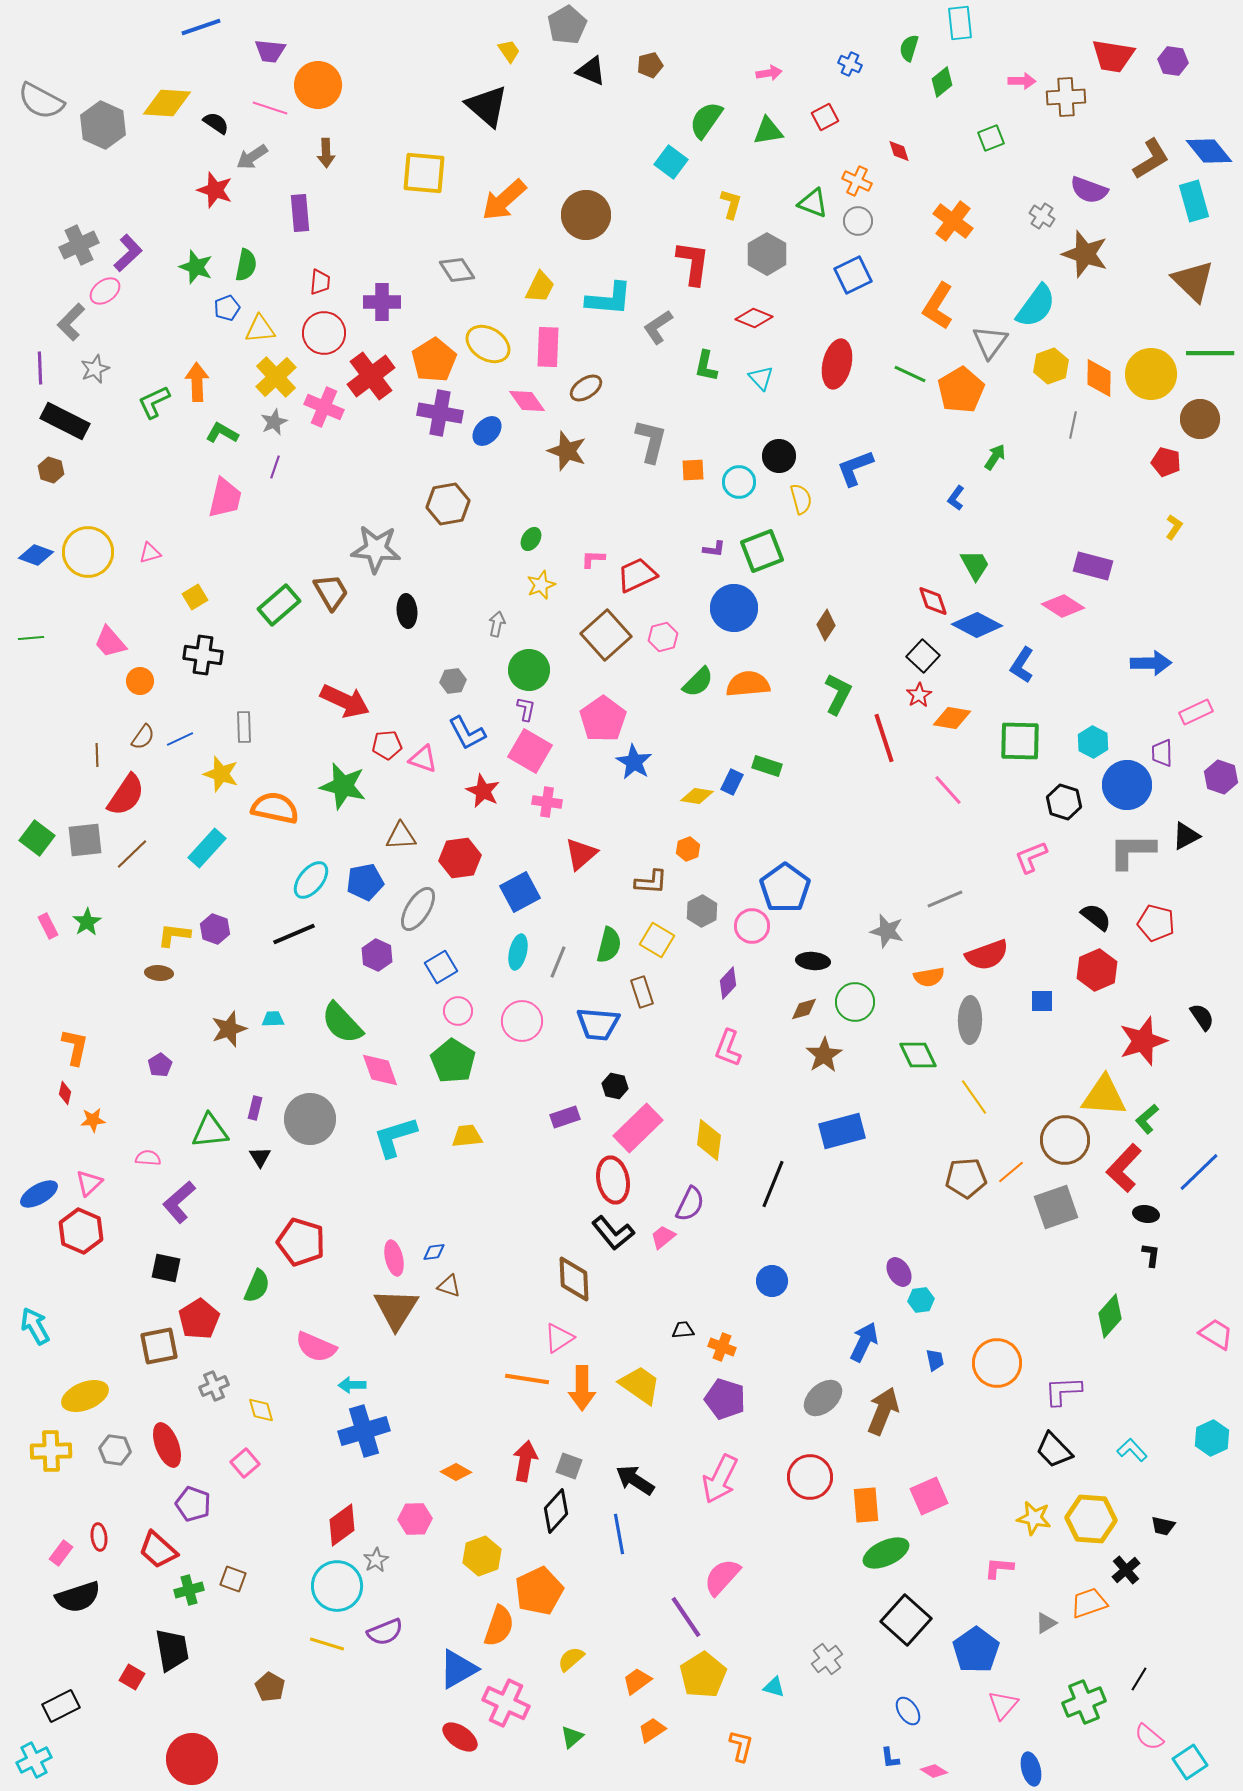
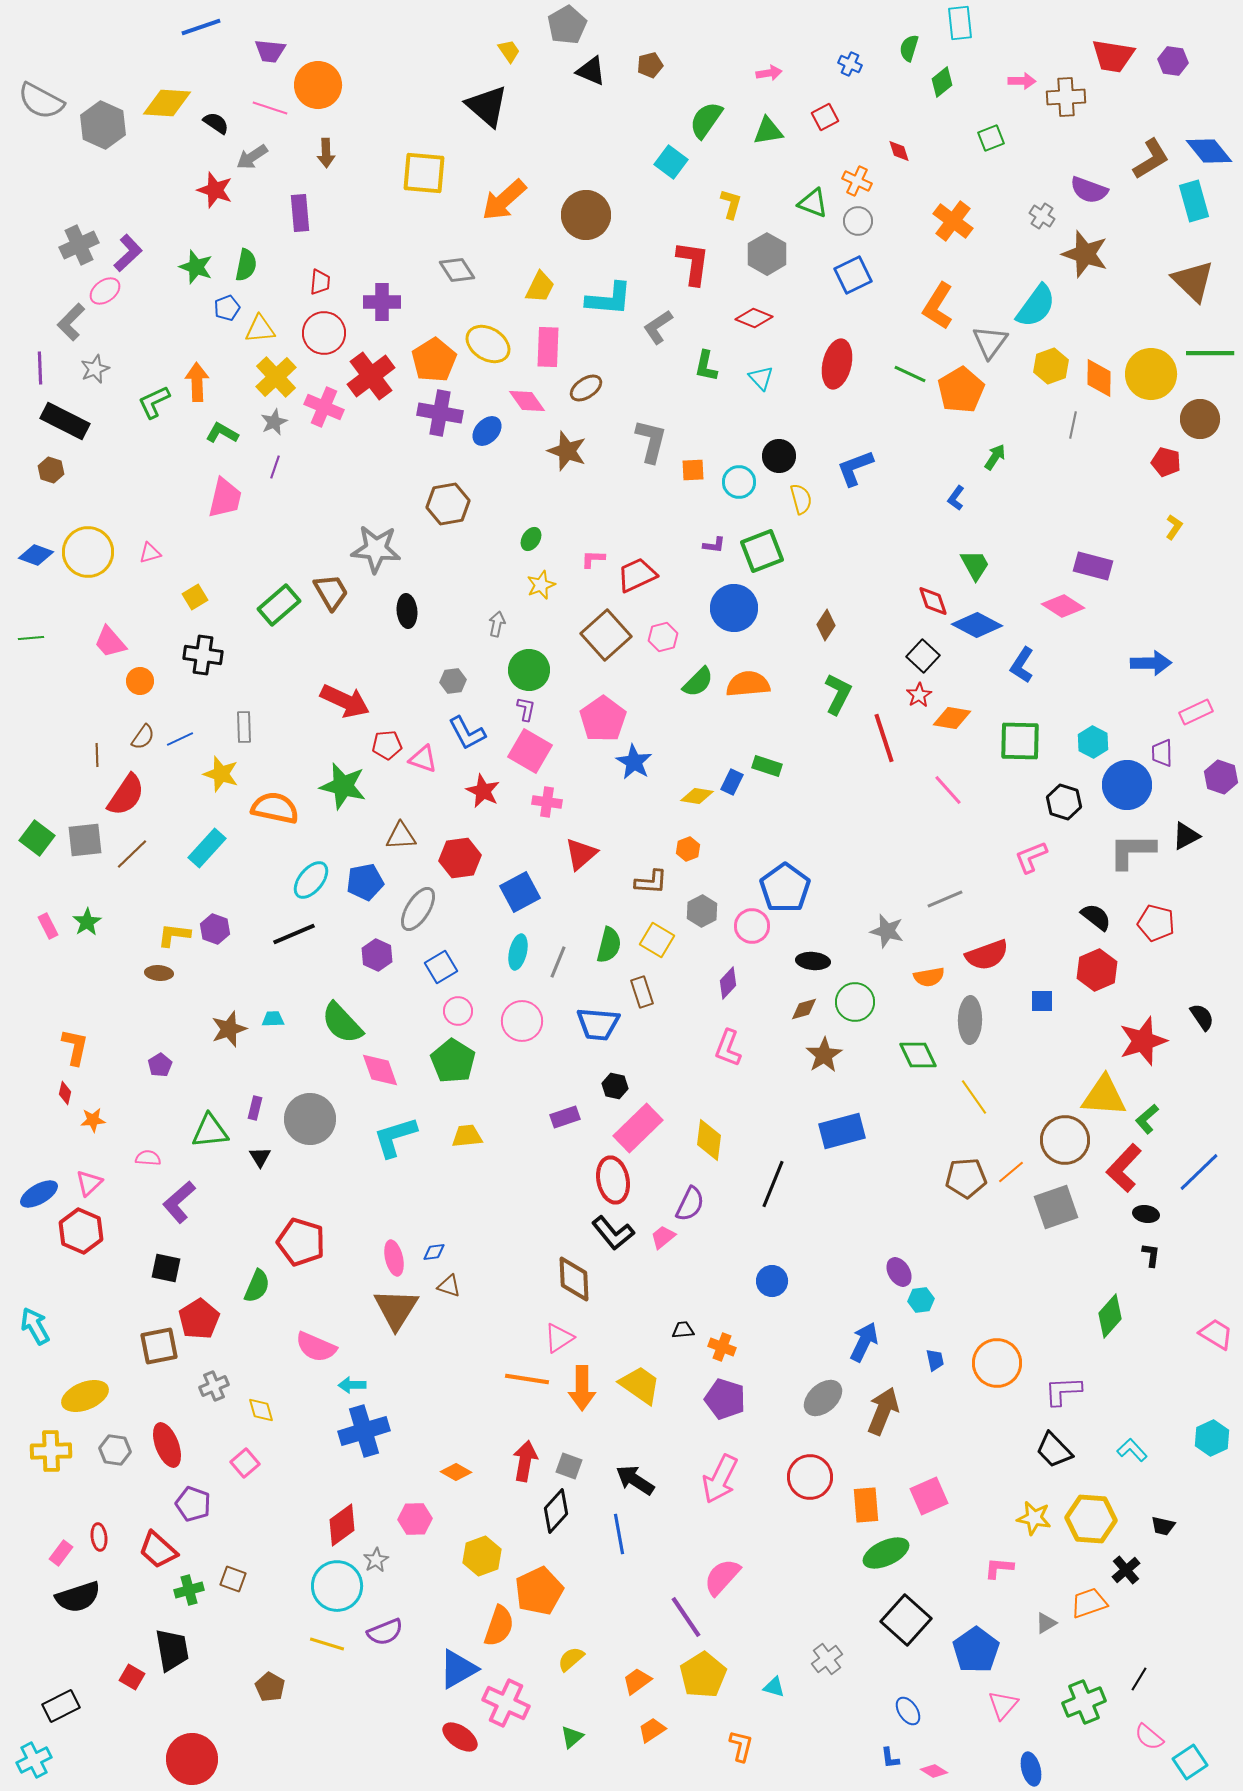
purple L-shape at (714, 549): moved 4 px up
